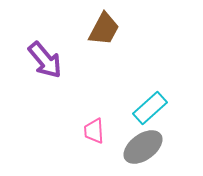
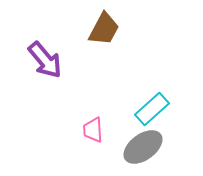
cyan rectangle: moved 2 px right, 1 px down
pink trapezoid: moved 1 px left, 1 px up
